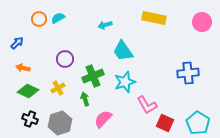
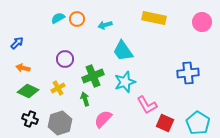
orange circle: moved 38 px right
